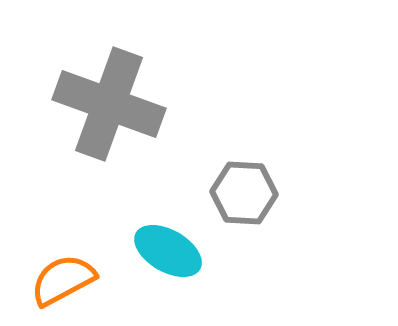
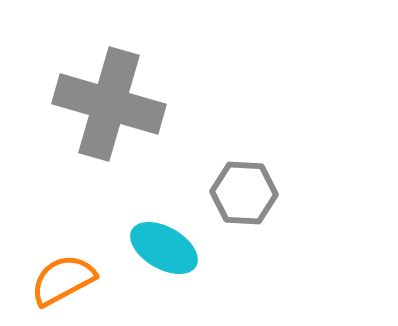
gray cross: rotated 4 degrees counterclockwise
cyan ellipse: moved 4 px left, 3 px up
